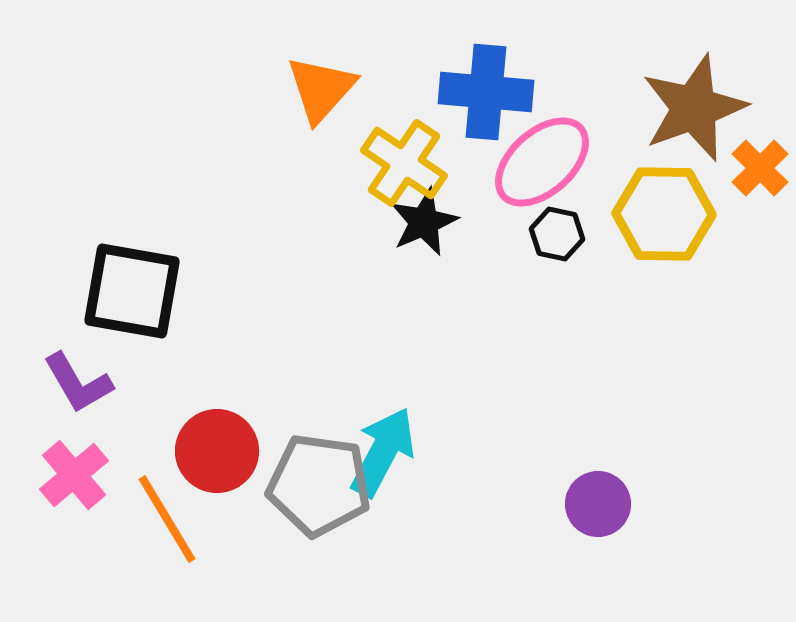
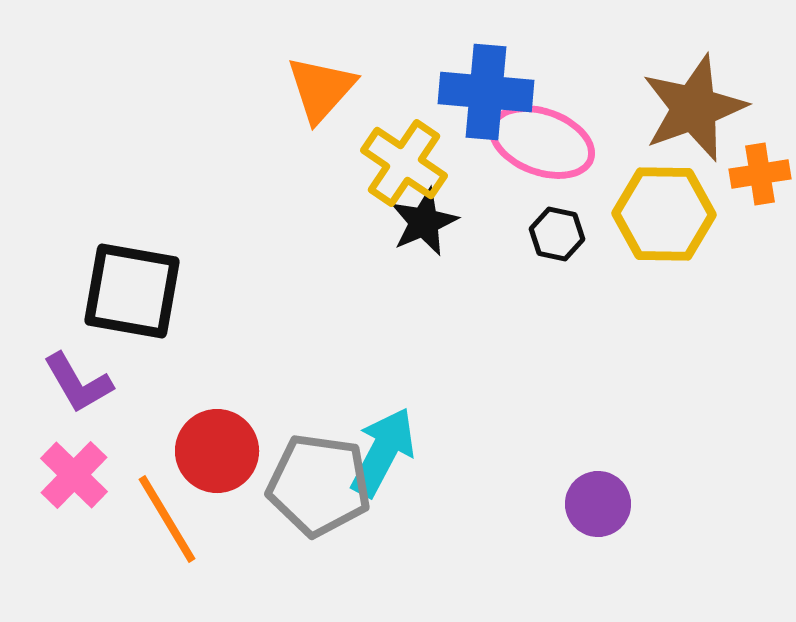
pink ellipse: moved 20 px up; rotated 62 degrees clockwise
orange cross: moved 6 px down; rotated 36 degrees clockwise
pink cross: rotated 6 degrees counterclockwise
